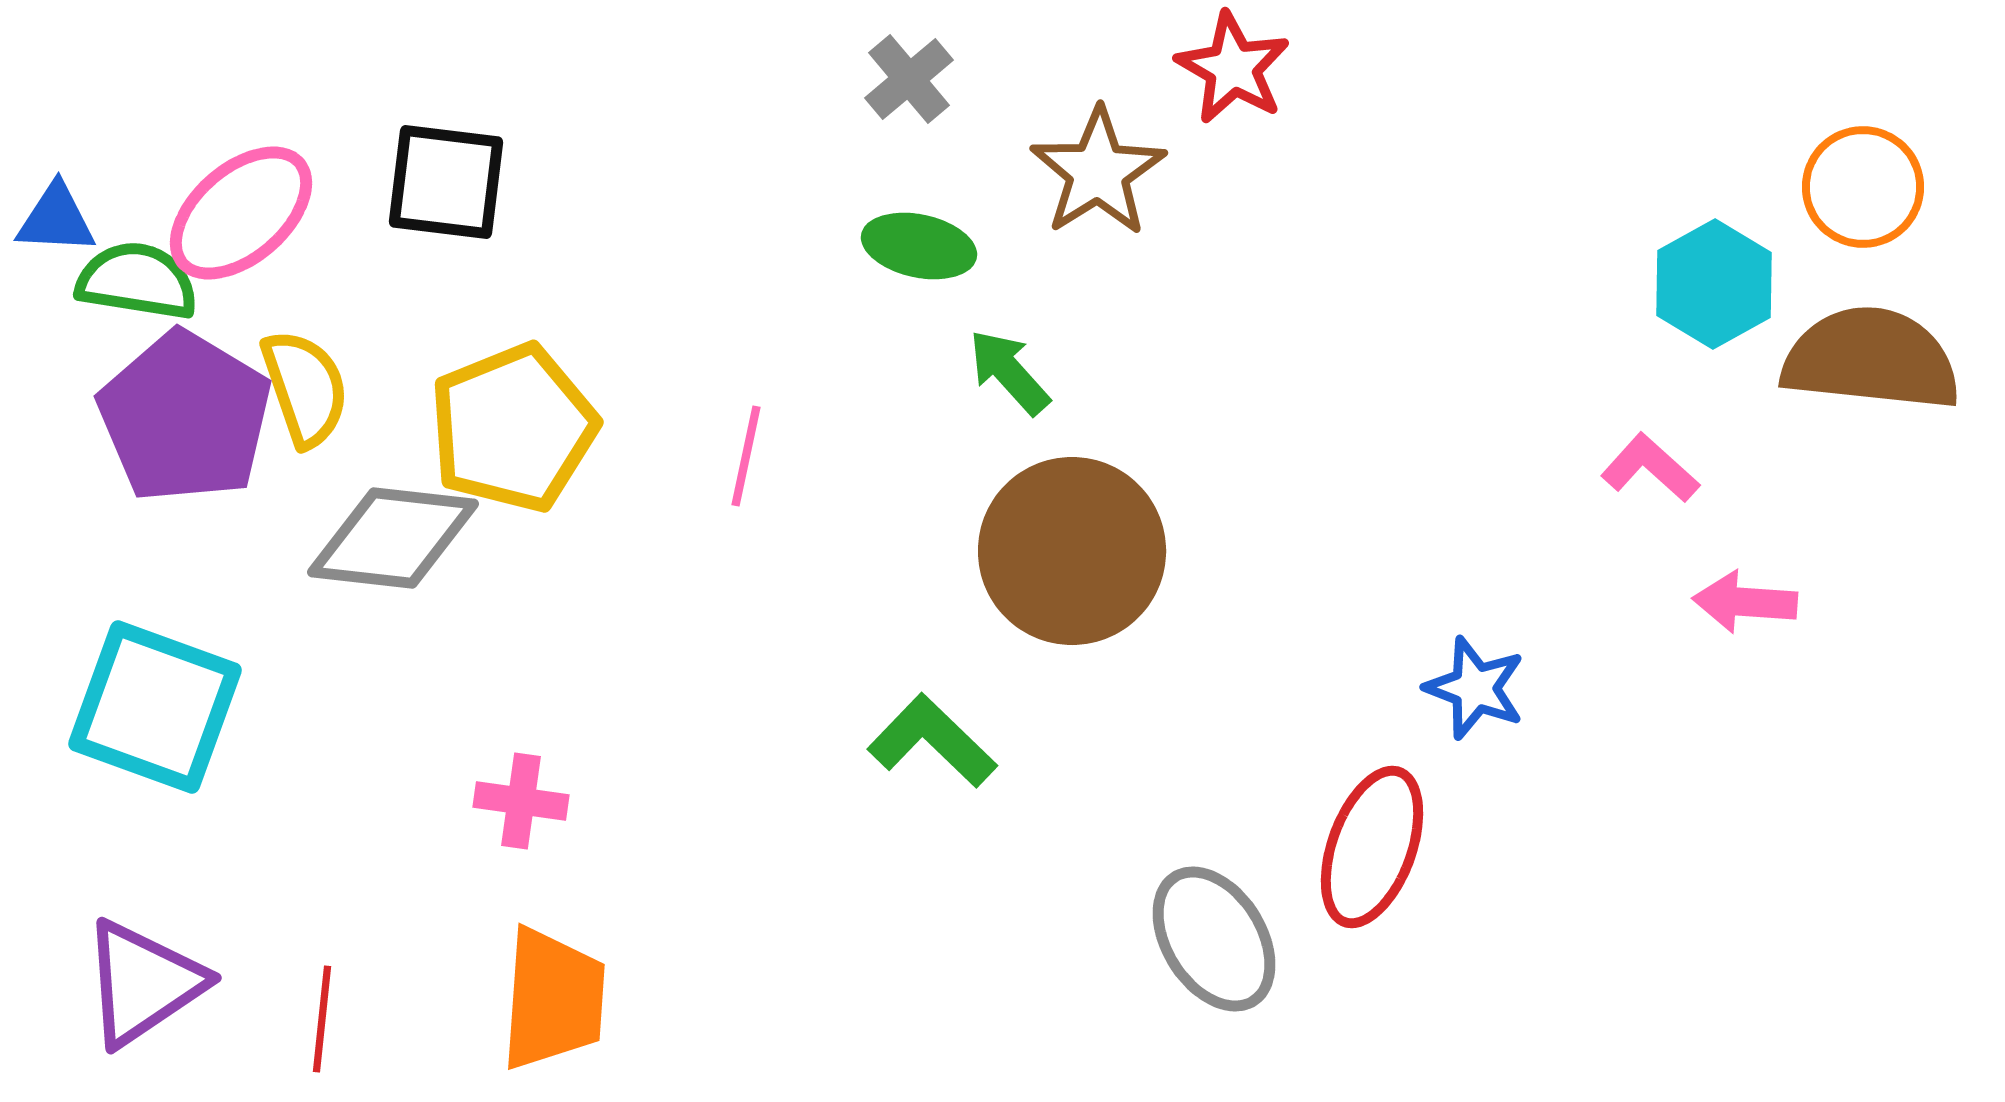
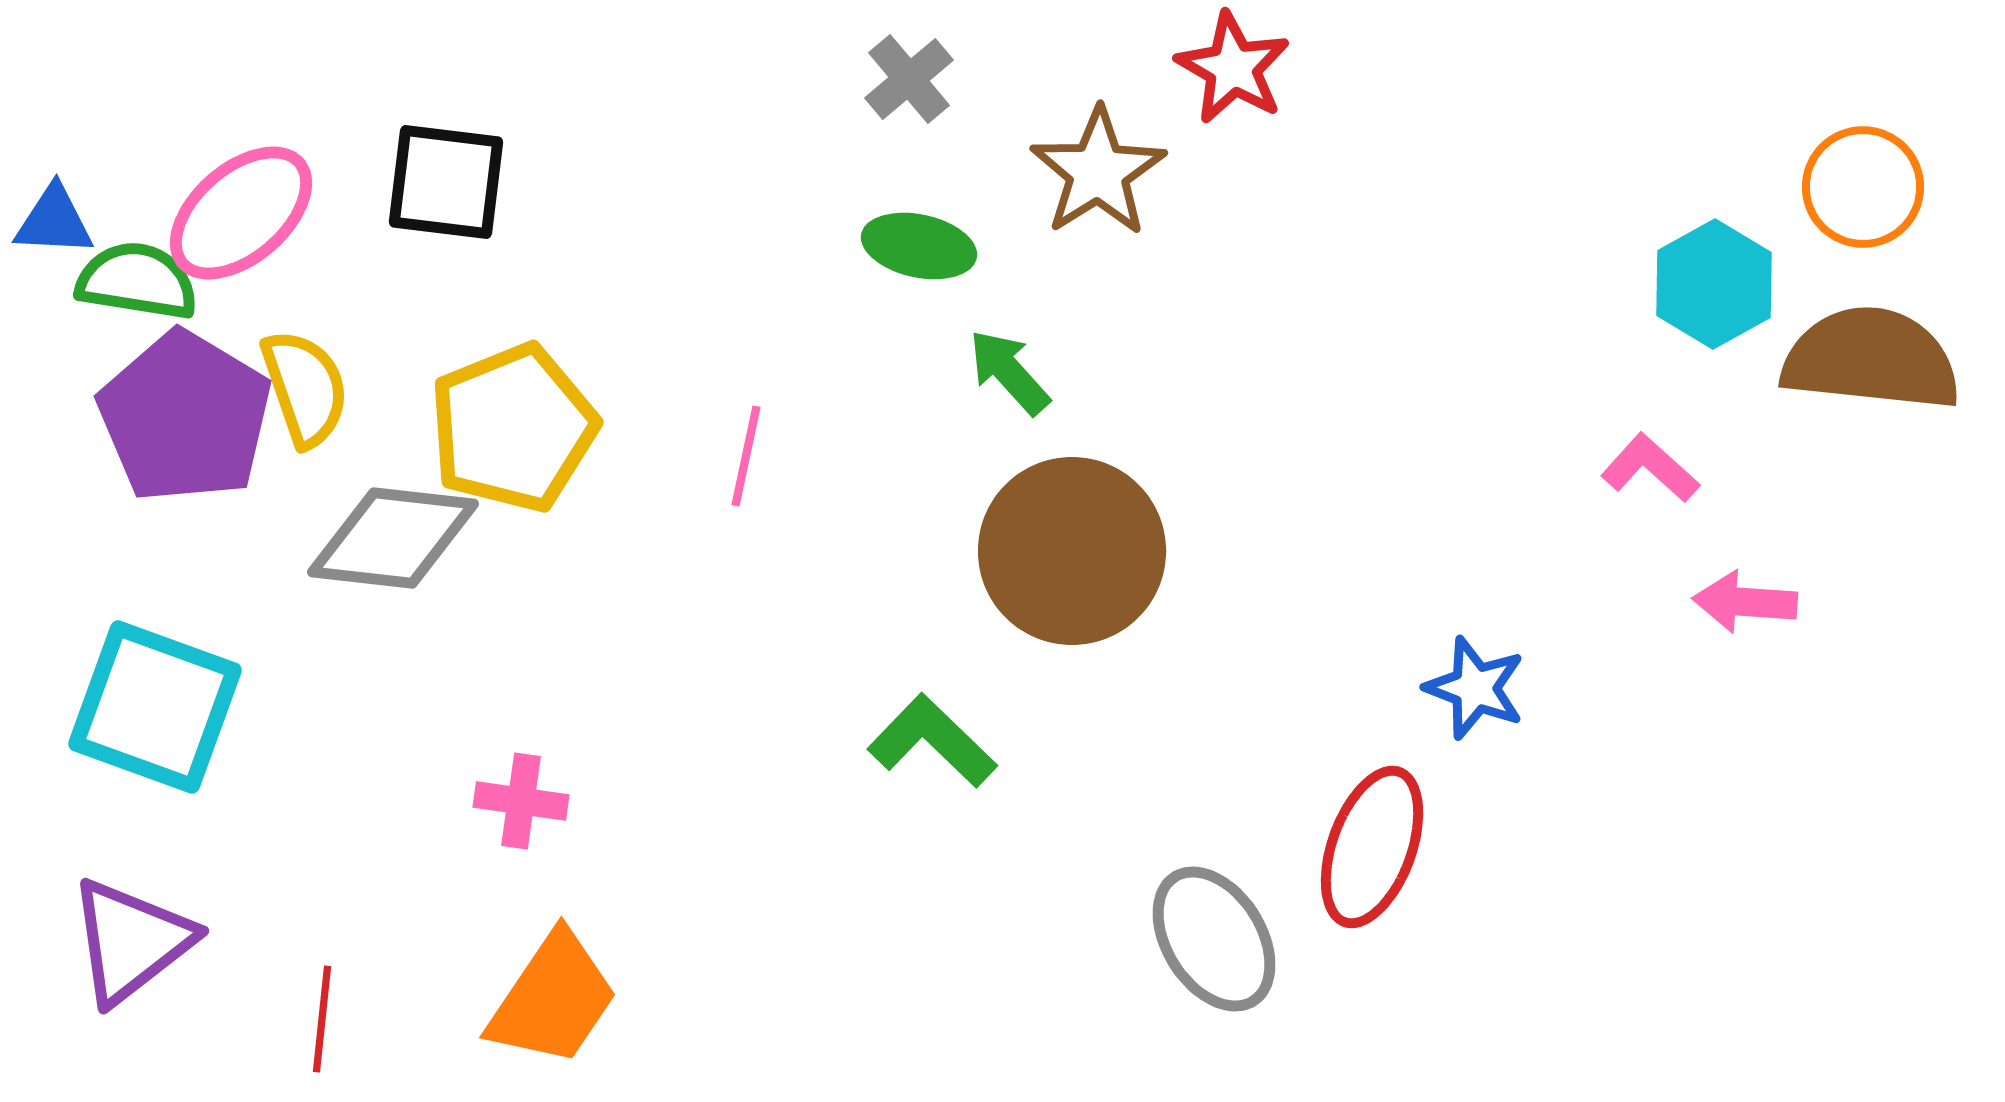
blue triangle: moved 2 px left, 2 px down
purple triangle: moved 12 px left, 42 px up; rotated 4 degrees counterclockwise
orange trapezoid: rotated 30 degrees clockwise
